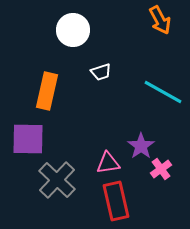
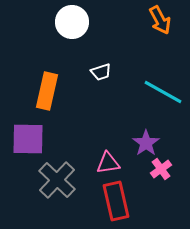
white circle: moved 1 px left, 8 px up
purple star: moved 5 px right, 3 px up
